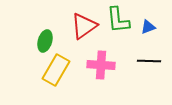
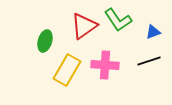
green L-shape: rotated 28 degrees counterclockwise
blue triangle: moved 5 px right, 5 px down
black line: rotated 20 degrees counterclockwise
pink cross: moved 4 px right
yellow rectangle: moved 11 px right
